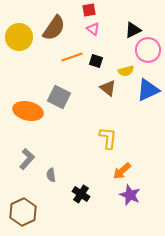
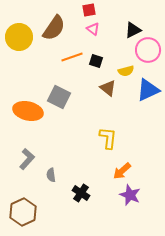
black cross: moved 1 px up
